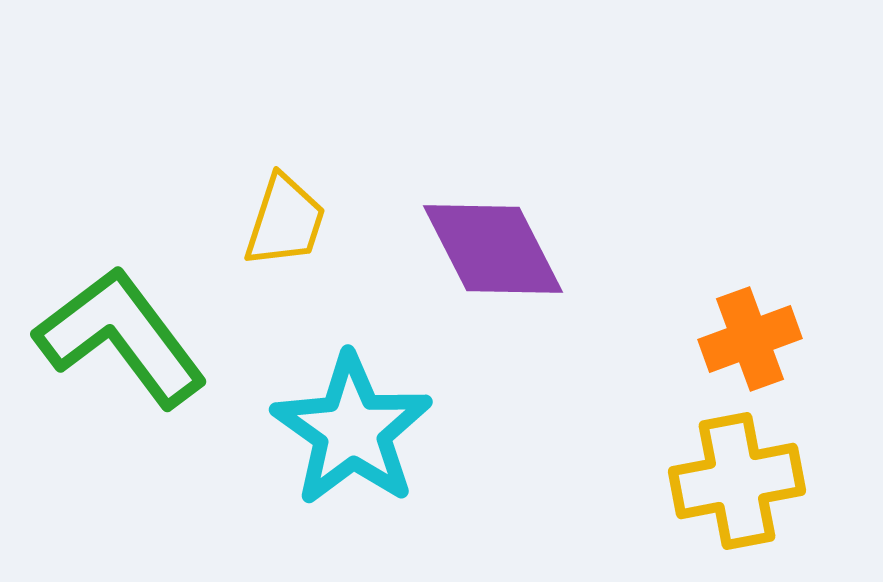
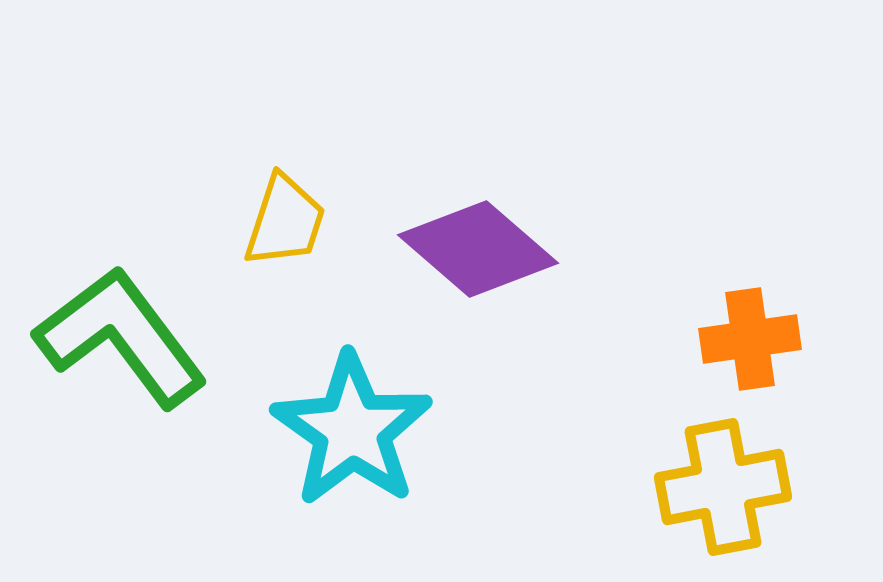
purple diamond: moved 15 px left; rotated 22 degrees counterclockwise
orange cross: rotated 12 degrees clockwise
yellow cross: moved 14 px left, 6 px down
